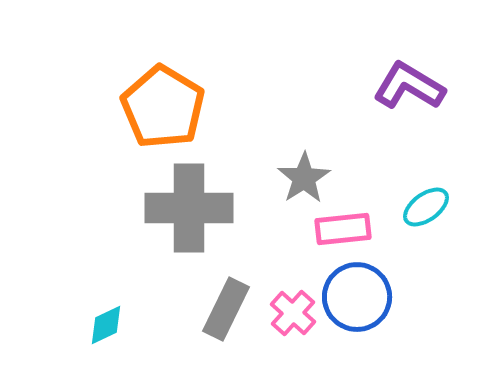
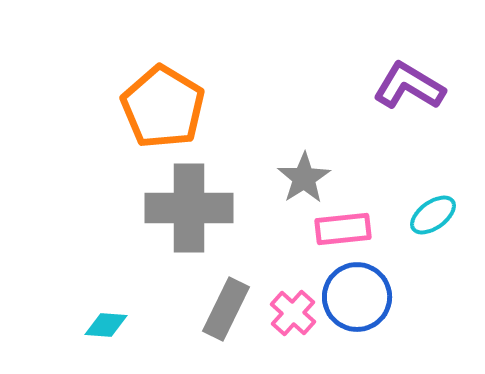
cyan ellipse: moved 7 px right, 8 px down
cyan diamond: rotated 30 degrees clockwise
